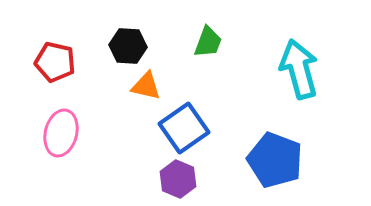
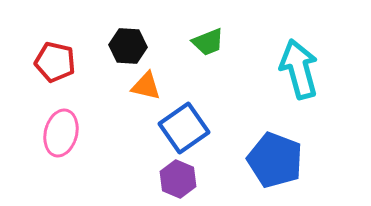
green trapezoid: rotated 48 degrees clockwise
